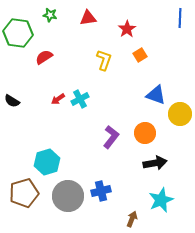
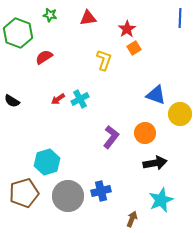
green hexagon: rotated 12 degrees clockwise
orange square: moved 6 px left, 7 px up
